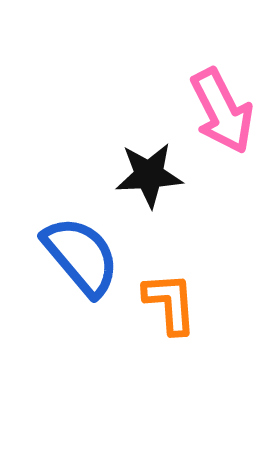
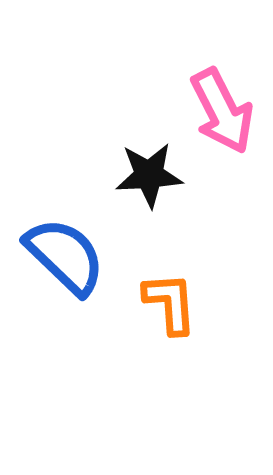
blue semicircle: moved 16 px left; rotated 6 degrees counterclockwise
